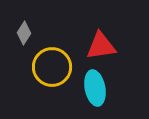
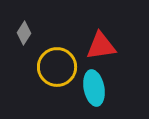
yellow circle: moved 5 px right
cyan ellipse: moved 1 px left
